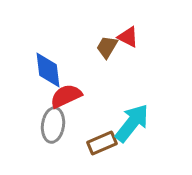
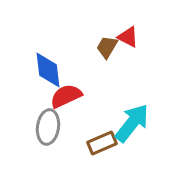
gray ellipse: moved 5 px left, 2 px down
